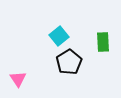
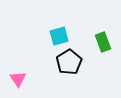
cyan square: rotated 24 degrees clockwise
green rectangle: rotated 18 degrees counterclockwise
